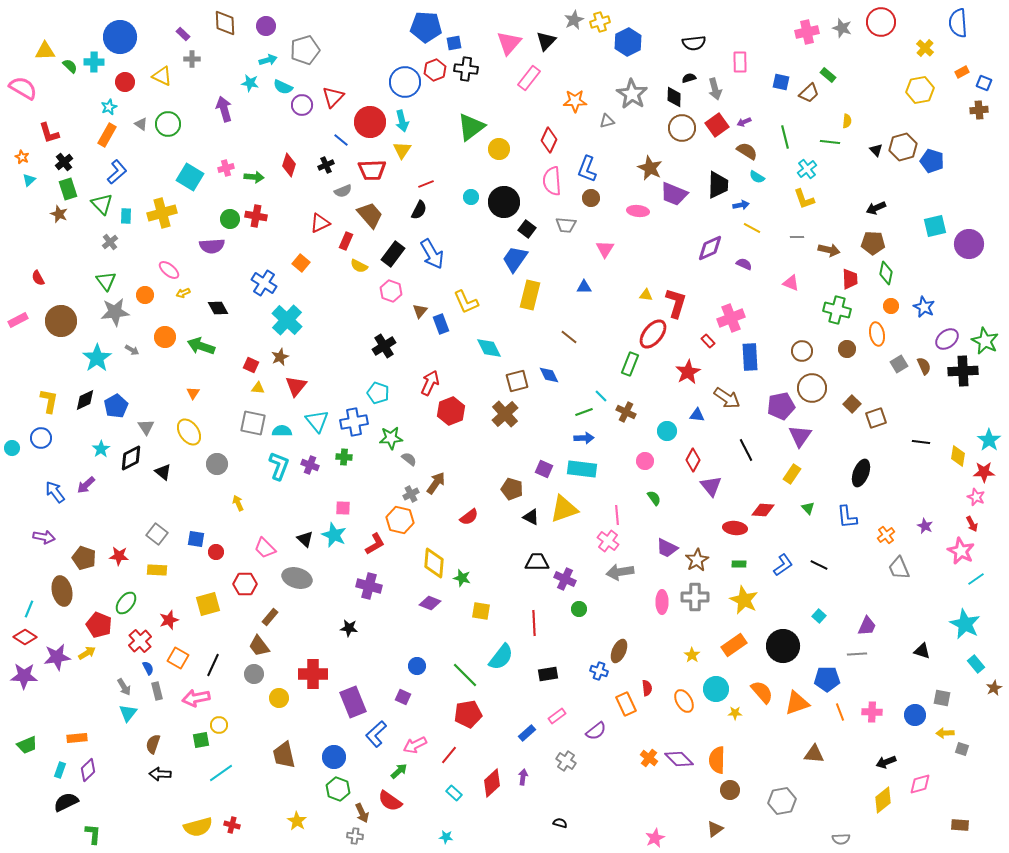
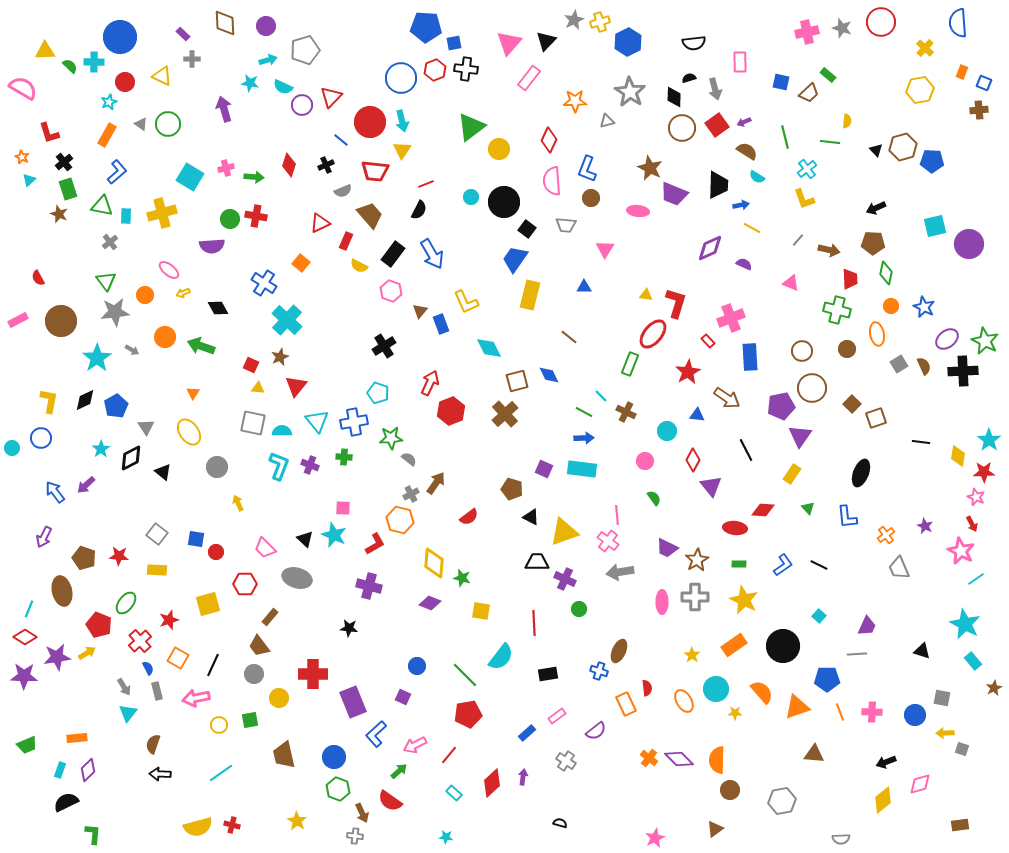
orange rectangle at (962, 72): rotated 40 degrees counterclockwise
blue circle at (405, 82): moved 4 px left, 4 px up
gray star at (632, 94): moved 2 px left, 2 px up
red triangle at (333, 97): moved 2 px left
cyan star at (109, 107): moved 5 px up
blue pentagon at (932, 161): rotated 15 degrees counterclockwise
red trapezoid at (372, 170): moved 3 px right, 1 px down; rotated 8 degrees clockwise
green triangle at (102, 204): moved 2 px down; rotated 35 degrees counterclockwise
gray line at (797, 237): moved 1 px right, 3 px down; rotated 48 degrees counterclockwise
green line at (584, 412): rotated 48 degrees clockwise
gray circle at (217, 464): moved 3 px down
yellow triangle at (564, 509): moved 23 px down
purple arrow at (44, 537): rotated 105 degrees clockwise
cyan rectangle at (976, 664): moved 3 px left, 3 px up
orange triangle at (797, 703): moved 4 px down
green square at (201, 740): moved 49 px right, 20 px up
brown rectangle at (960, 825): rotated 12 degrees counterclockwise
